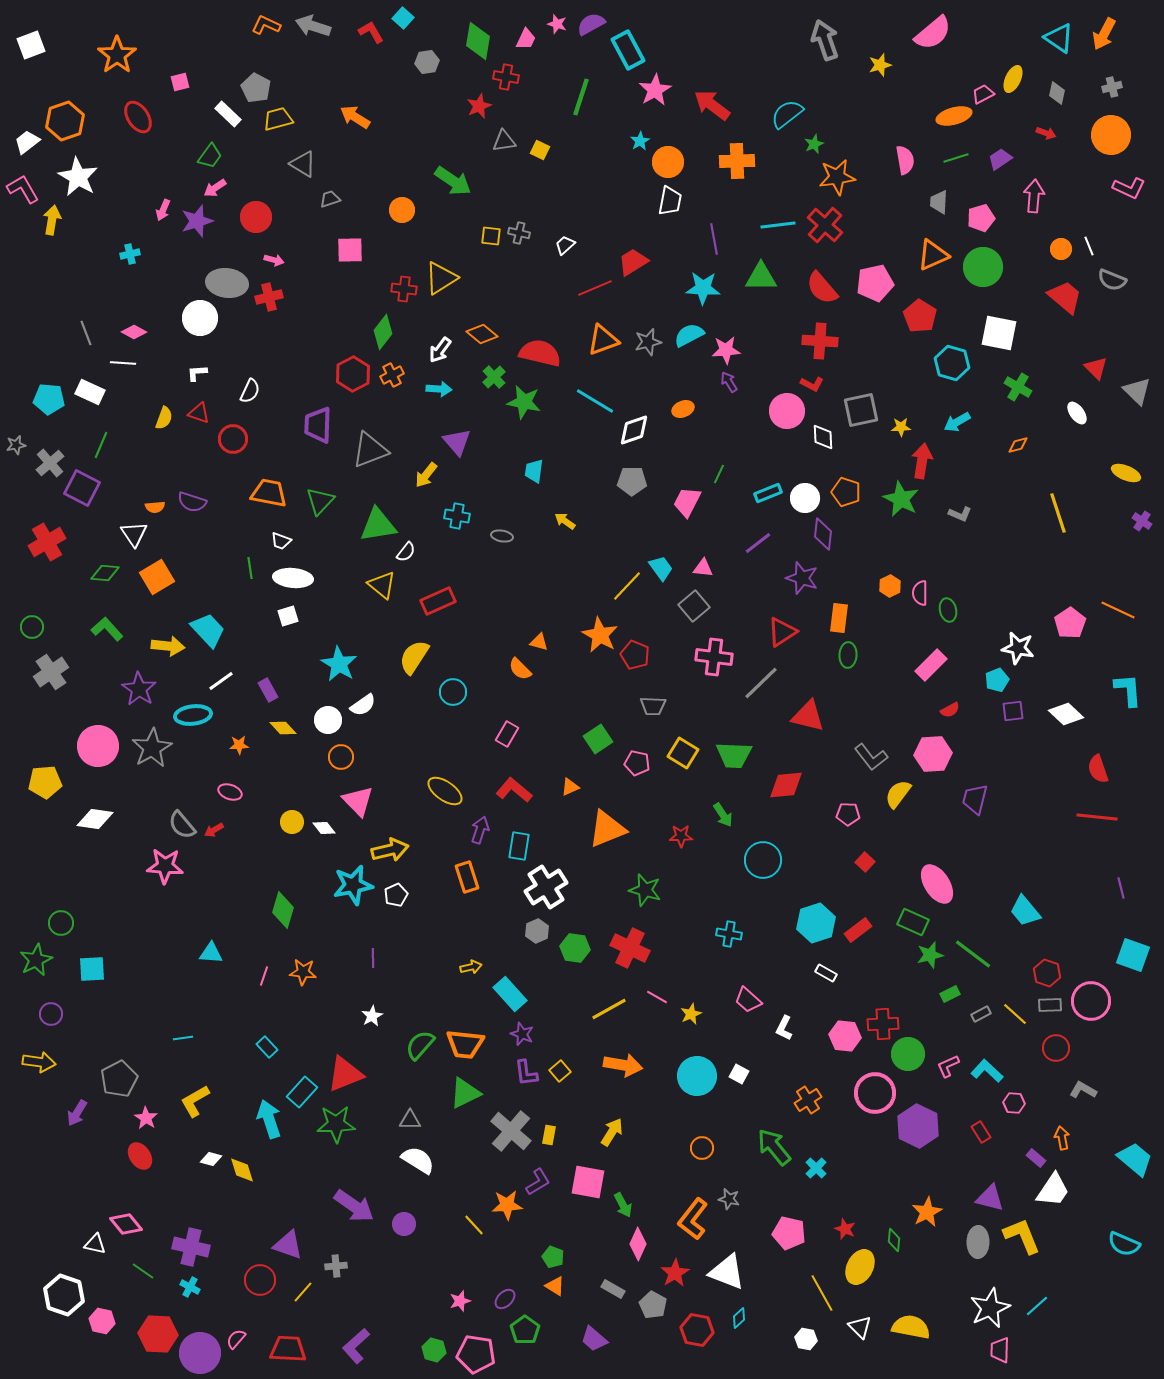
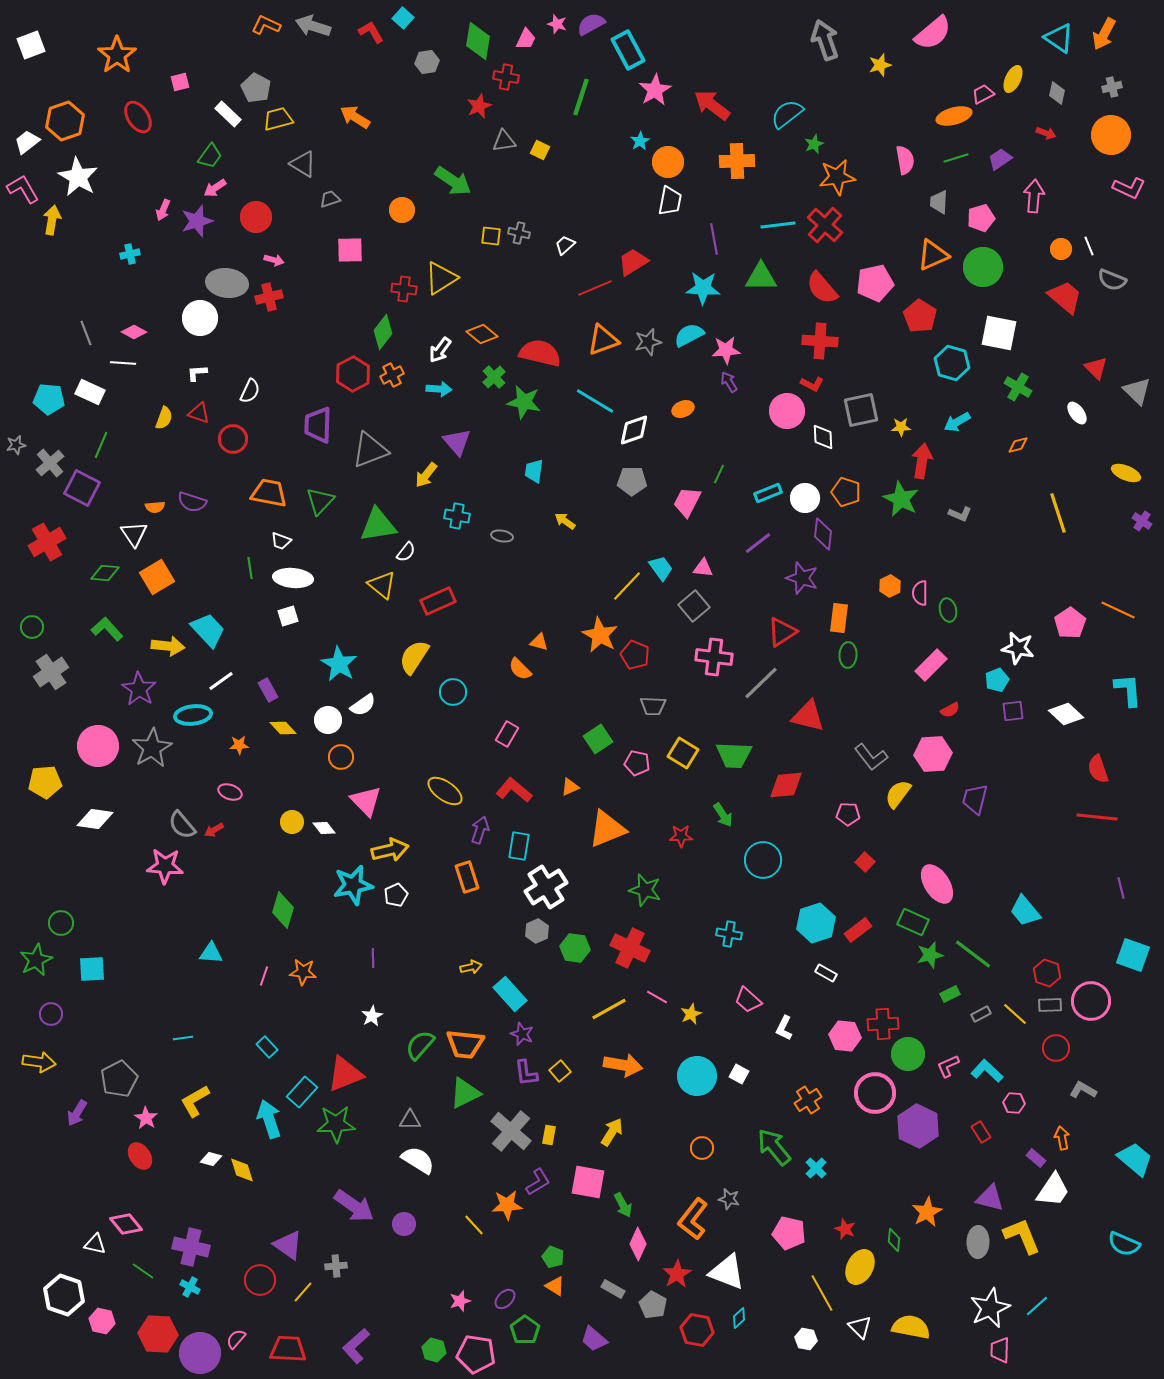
pink triangle at (358, 801): moved 8 px right
purple triangle at (288, 1245): rotated 16 degrees clockwise
red star at (675, 1273): moved 2 px right, 1 px down
